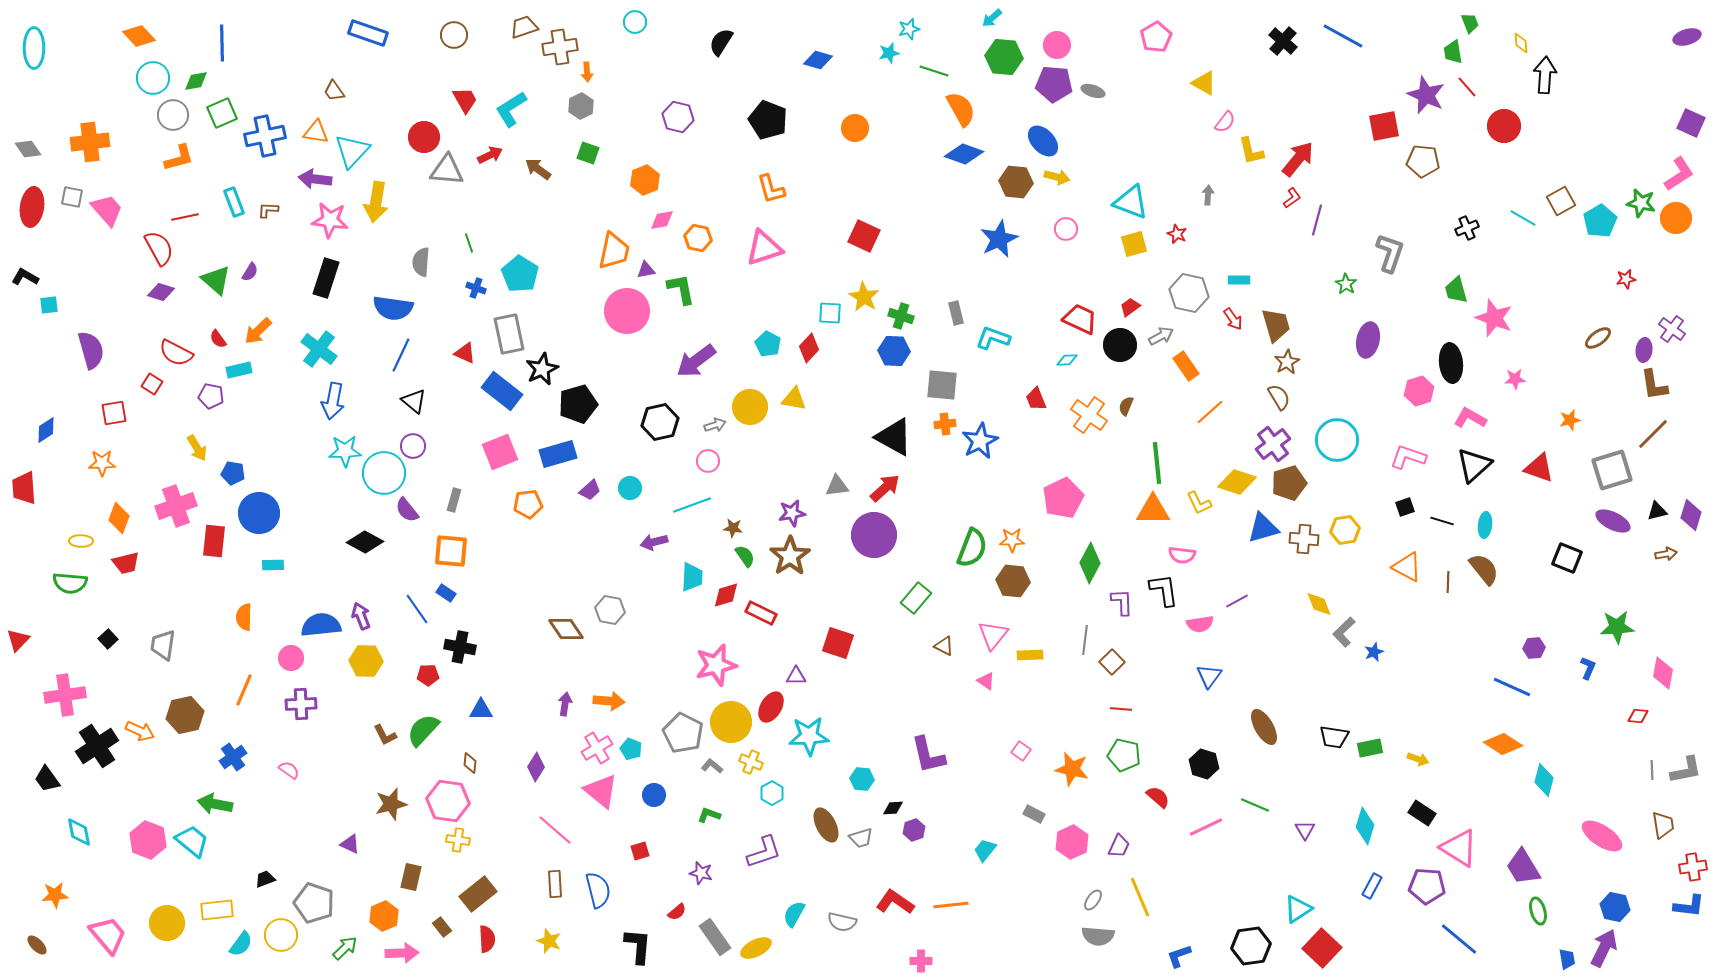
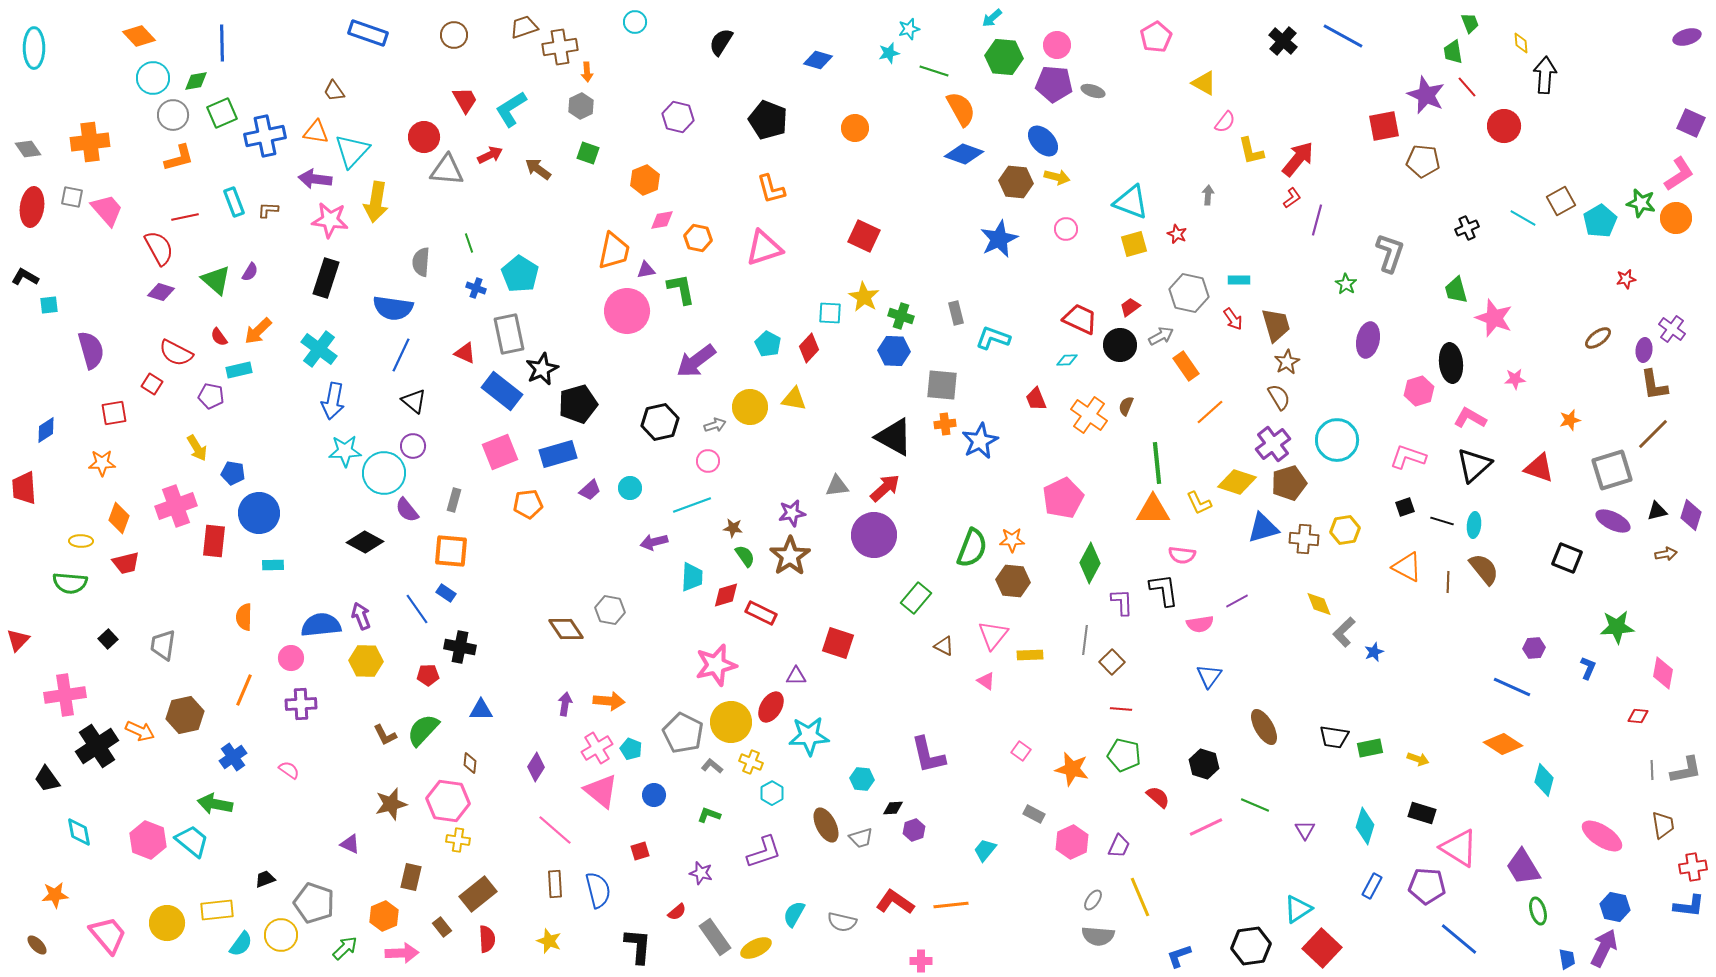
red semicircle at (218, 339): moved 1 px right, 2 px up
cyan ellipse at (1485, 525): moved 11 px left
black rectangle at (1422, 813): rotated 16 degrees counterclockwise
